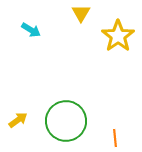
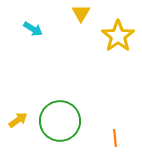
cyan arrow: moved 2 px right, 1 px up
green circle: moved 6 px left
